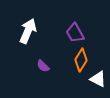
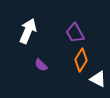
purple semicircle: moved 2 px left, 1 px up
